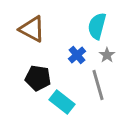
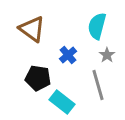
brown triangle: rotated 8 degrees clockwise
blue cross: moved 9 px left
